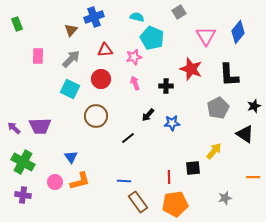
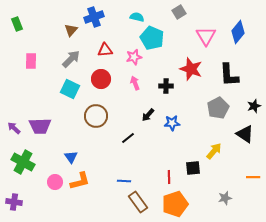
pink rectangle: moved 7 px left, 5 px down
purple cross: moved 9 px left, 7 px down
orange pentagon: rotated 10 degrees counterclockwise
